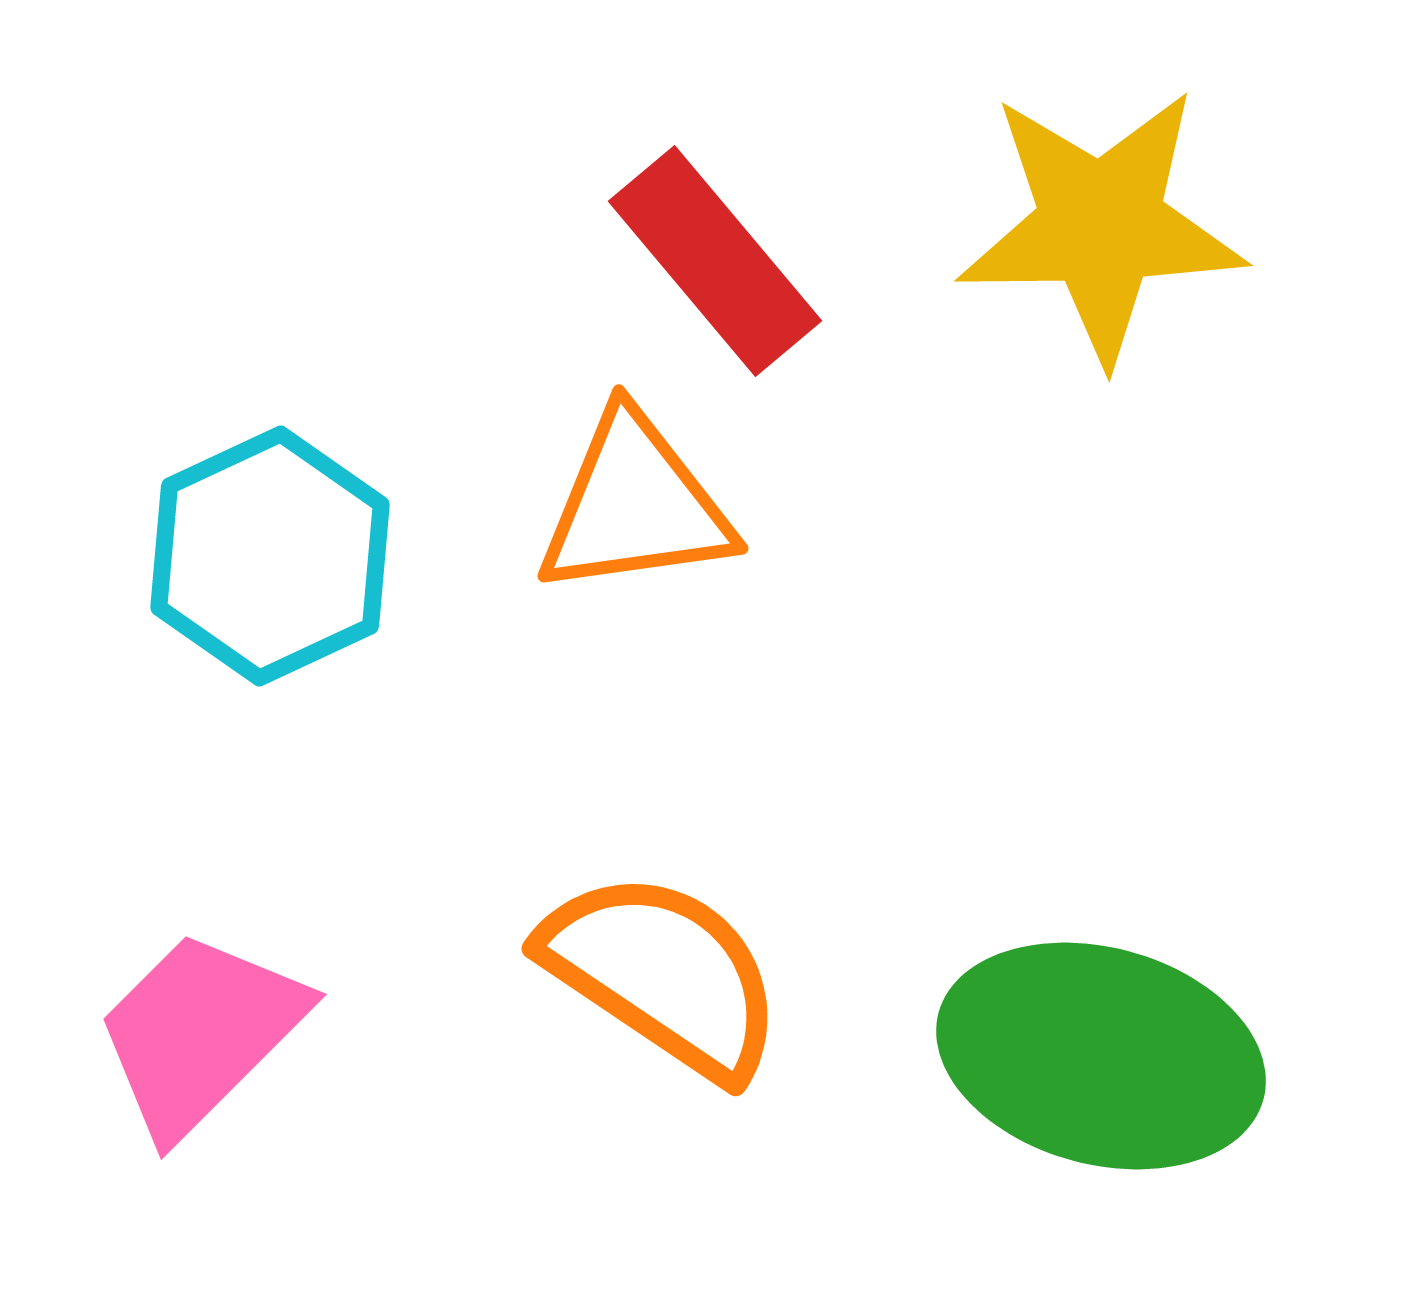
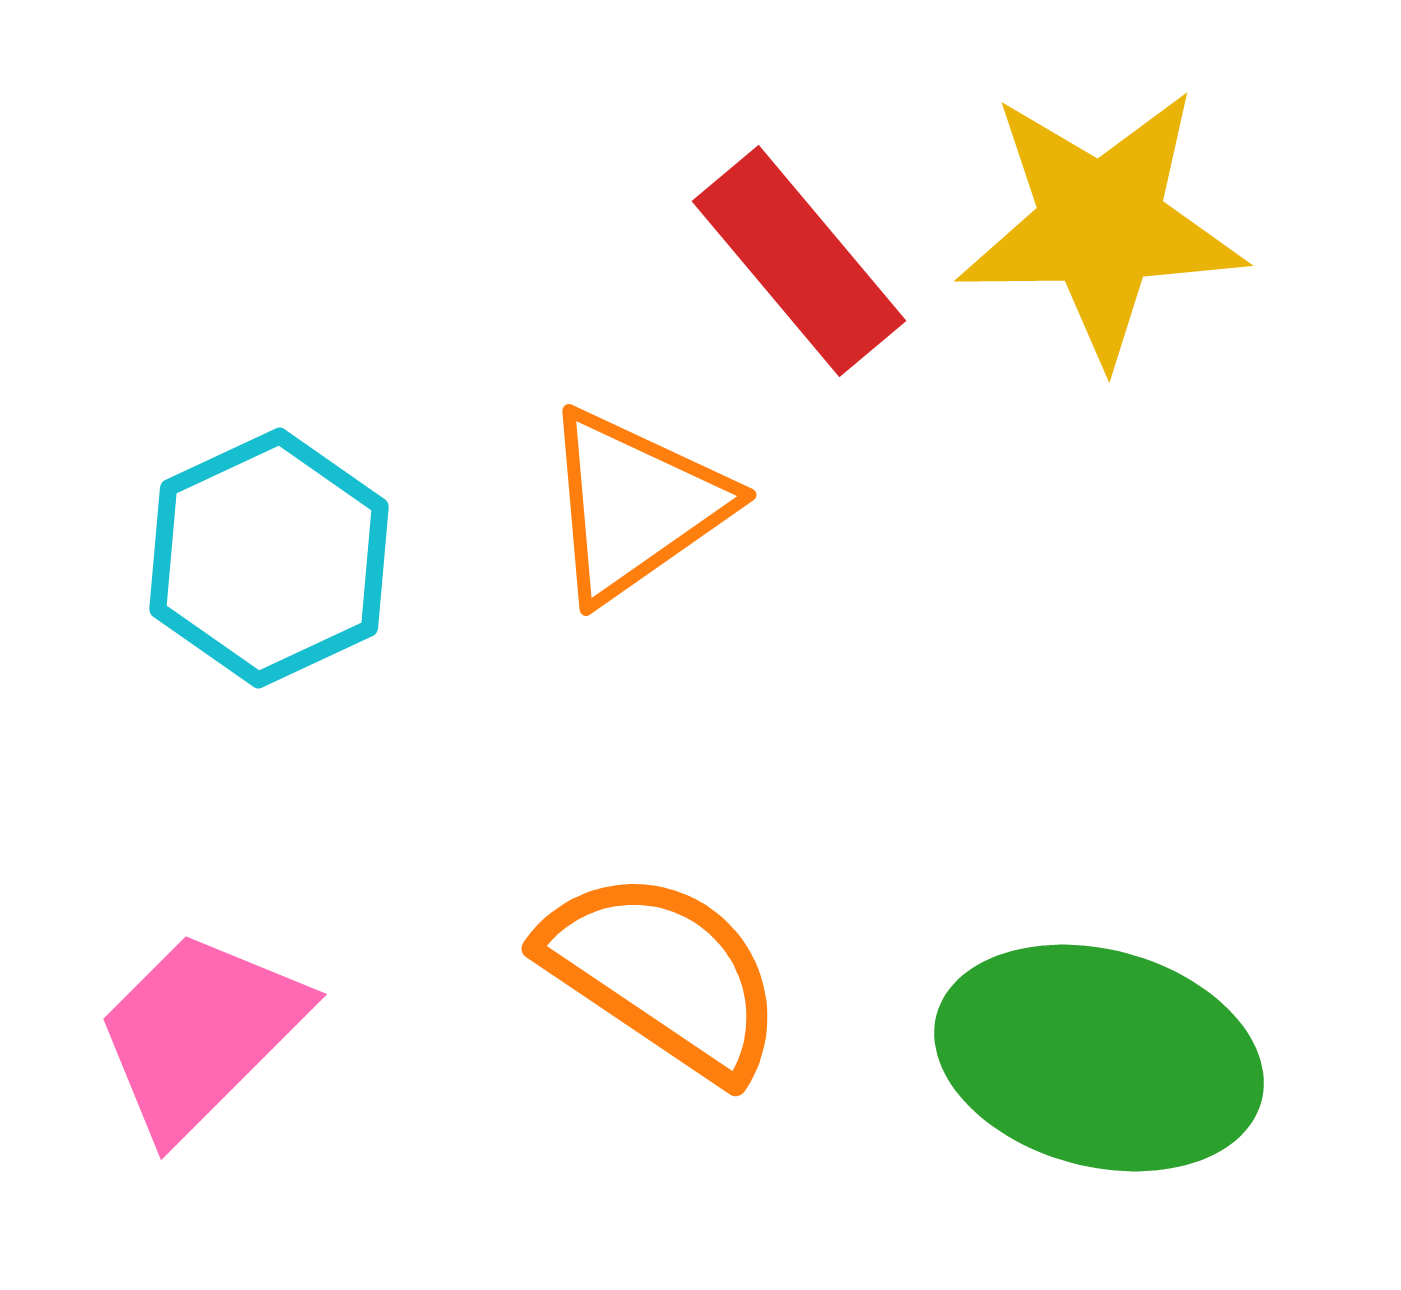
red rectangle: moved 84 px right
orange triangle: rotated 27 degrees counterclockwise
cyan hexagon: moved 1 px left, 2 px down
green ellipse: moved 2 px left, 2 px down
